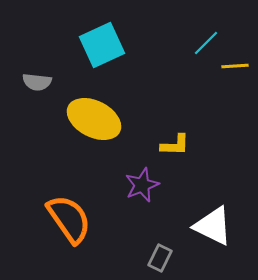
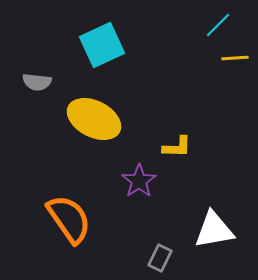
cyan line: moved 12 px right, 18 px up
yellow line: moved 8 px up
yellow L-shape: moved 2 px right, 2 px down
purple star: moved 3 px left, 4 px up; rotated 12 degrees counterclockwise
white triangle: moved 1 px right, 4 px down; rotated 36 degrees counterclockwise
